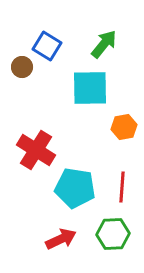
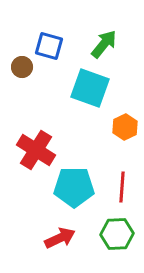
blue square: moved 2 px right; rotated 16 degrees counterclockwise
cyan square: rotated 21 degrees clockwise
orange hexagon: moved 1 px right; rotated 15 degrees counterclockwise
cyan pentagon: moved 1 px left, 1 px up; rotated 9 degrees counterclockwise
green hexagon: moved 4 px right
red arrow: moved 1 px left, 1 px up
